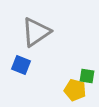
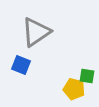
yellow pentagon: moved 1 px left, 1 px up
